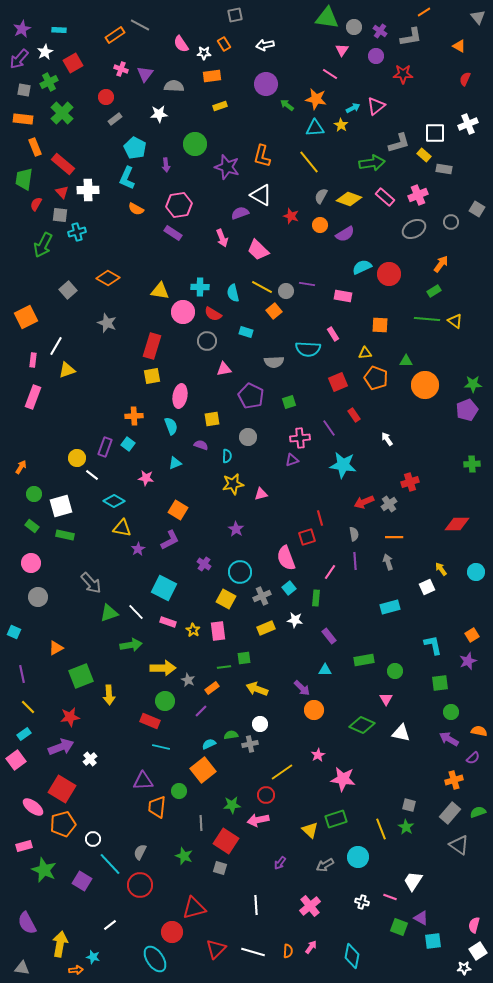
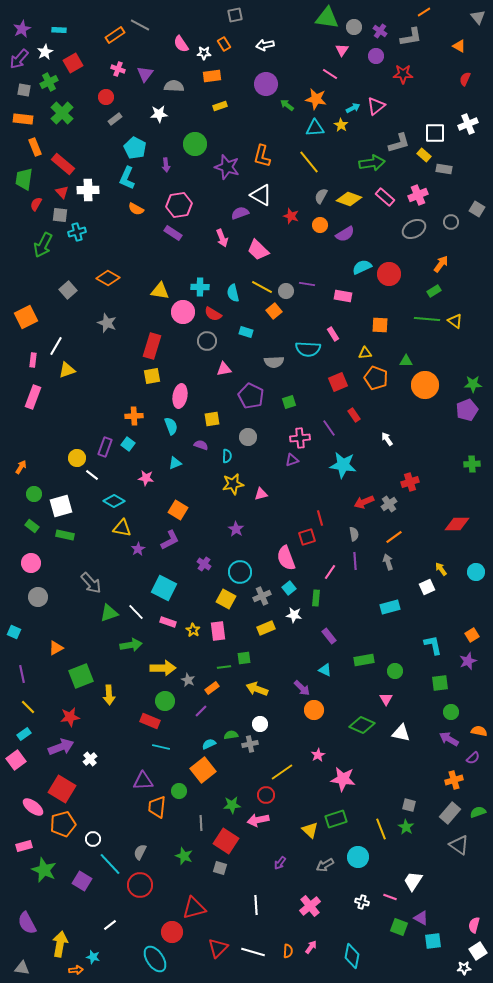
pink cross at (121, 69): moved 3 px left
orange line at (394, 537): rotated 36 degrees counterclockwise
white star at (295, 620): moved 1 px left, 5 px up
cyan triangle at (325, 670): rotated 24 degrees clockwise
red triangle at (216, 949): moved 2 px right, 1 px up
